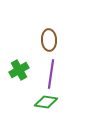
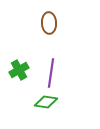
brown ellipse: moved 17 px up
purple line: moved 1 px up
